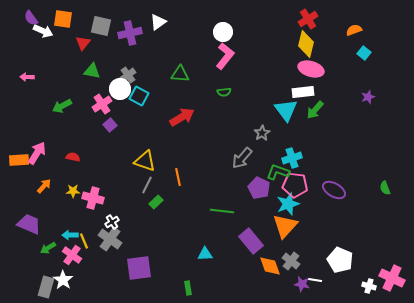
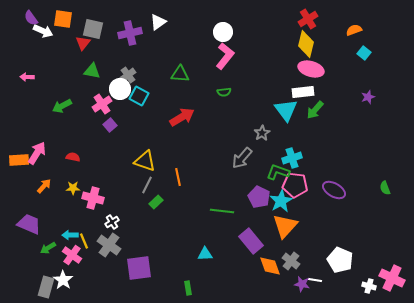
gray square at (101, 26): moved 8 px left, 3 px down
purple pentagon at (259, 188): moved 9 px down
yellow star at (73, 191): moved 3 px up
cyan star at (288, 204): moved 7 px left, 3 px up; rotated 10 degrees counterclockwise
gray cross at (110, 239): moved 1 px left, 6 px down
